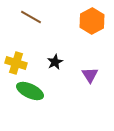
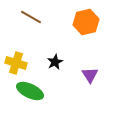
orange hexagon: moved 6 px left, 1 px down; rotated 15 degrees clockwise
